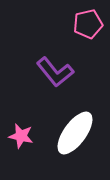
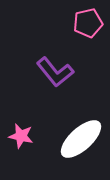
pink pentagon: moved 1 px up
white ellipse: moved 6 px right, 6 px down; rotated 12 degrees clockwise
